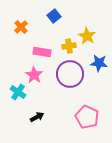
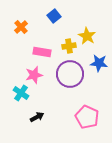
pink star: rotated 24 degrees clockwise
cyan cross: moved 3 px right, 1 px down
